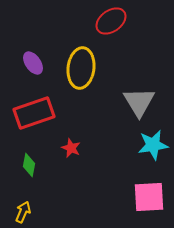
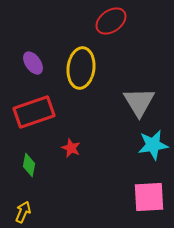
red rectangle: moved 1 px up
